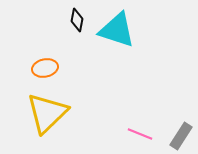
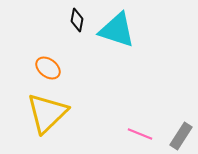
orange ellipse: moved 3 px right; rotated 50 degrees clockwise
